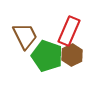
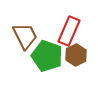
brown hexagon: moved 4 px right
